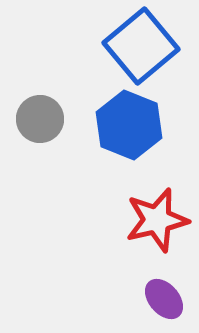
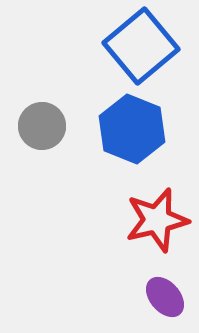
gray circle: moved 2 px right, 7 px down
blue hexagon: moved 3 px right, 4 px down
purple ellipse: moved 1 px right, 2 px up
